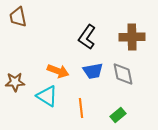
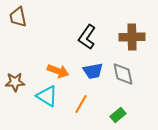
orange line: moved 4 px up; rotated 36 degrees clockwise
